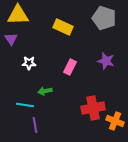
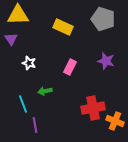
gray pentagon: moved 1 px left, 1 px down
white star: rotated 16 degrees clockwise
cyan line: moved 2 px left, 1 px up; rotated 60 degrees clockwise
